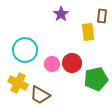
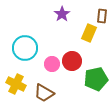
purple star: moved 1 px right
yellow rectangle: moved 1 px right, 1 px down; rotated 30 degrees clockwise
cyan circle: moved 2 px up
red circle: moved 2 px up
yellow cross: moved 2 px left, 1 px down
brown trapezoid: moved 4 px right, 2 px up
